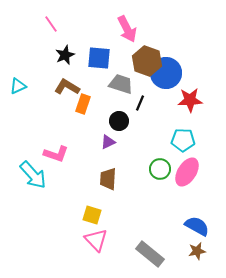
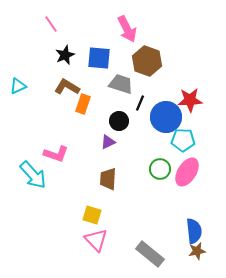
blue circle: moved 44 px down
blue semicircle: moved 3 px left, 5 px down; rotated 55 degrees clockwise
